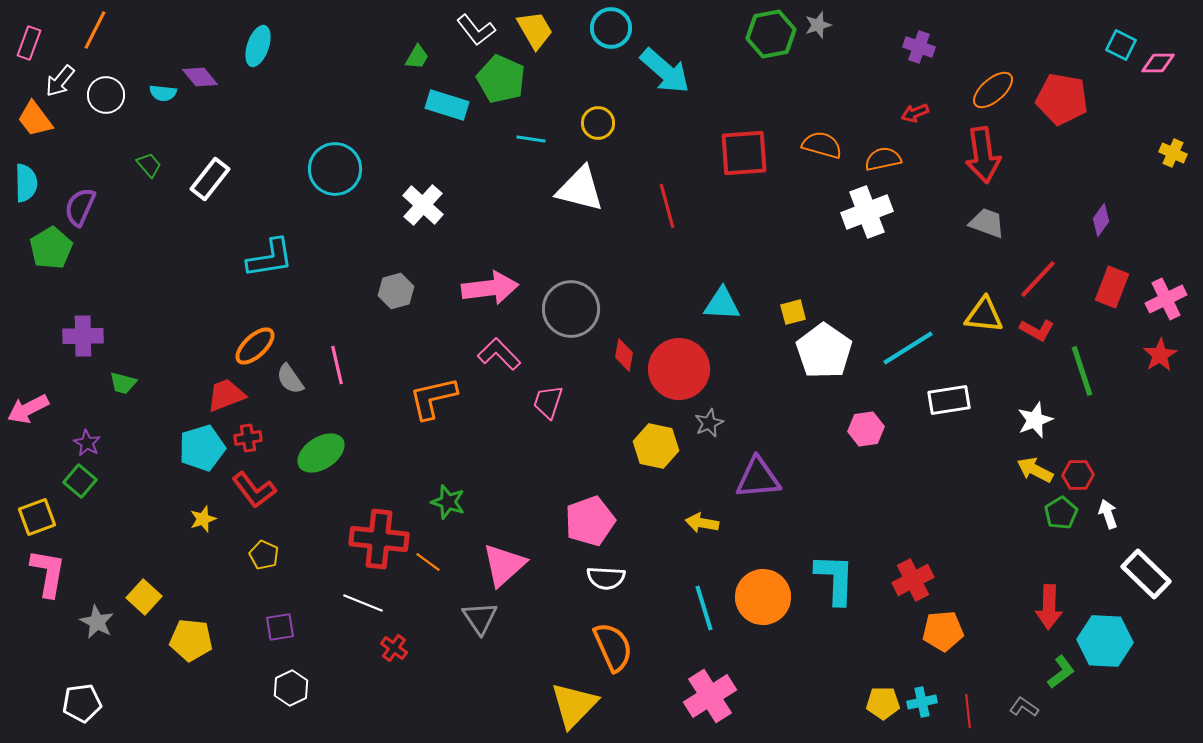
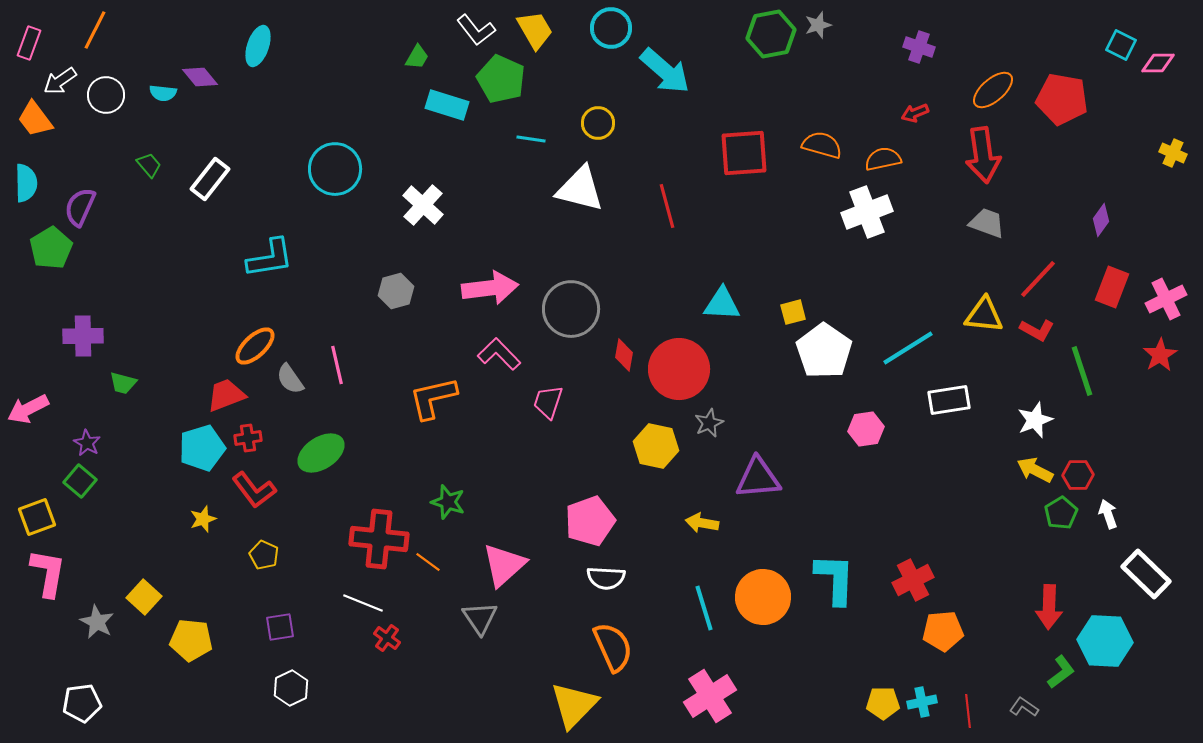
white arrow at (60, 81): rotated 16 degrees clockwise
red cross at (394, 648): moved 7 px left, 10 px up
